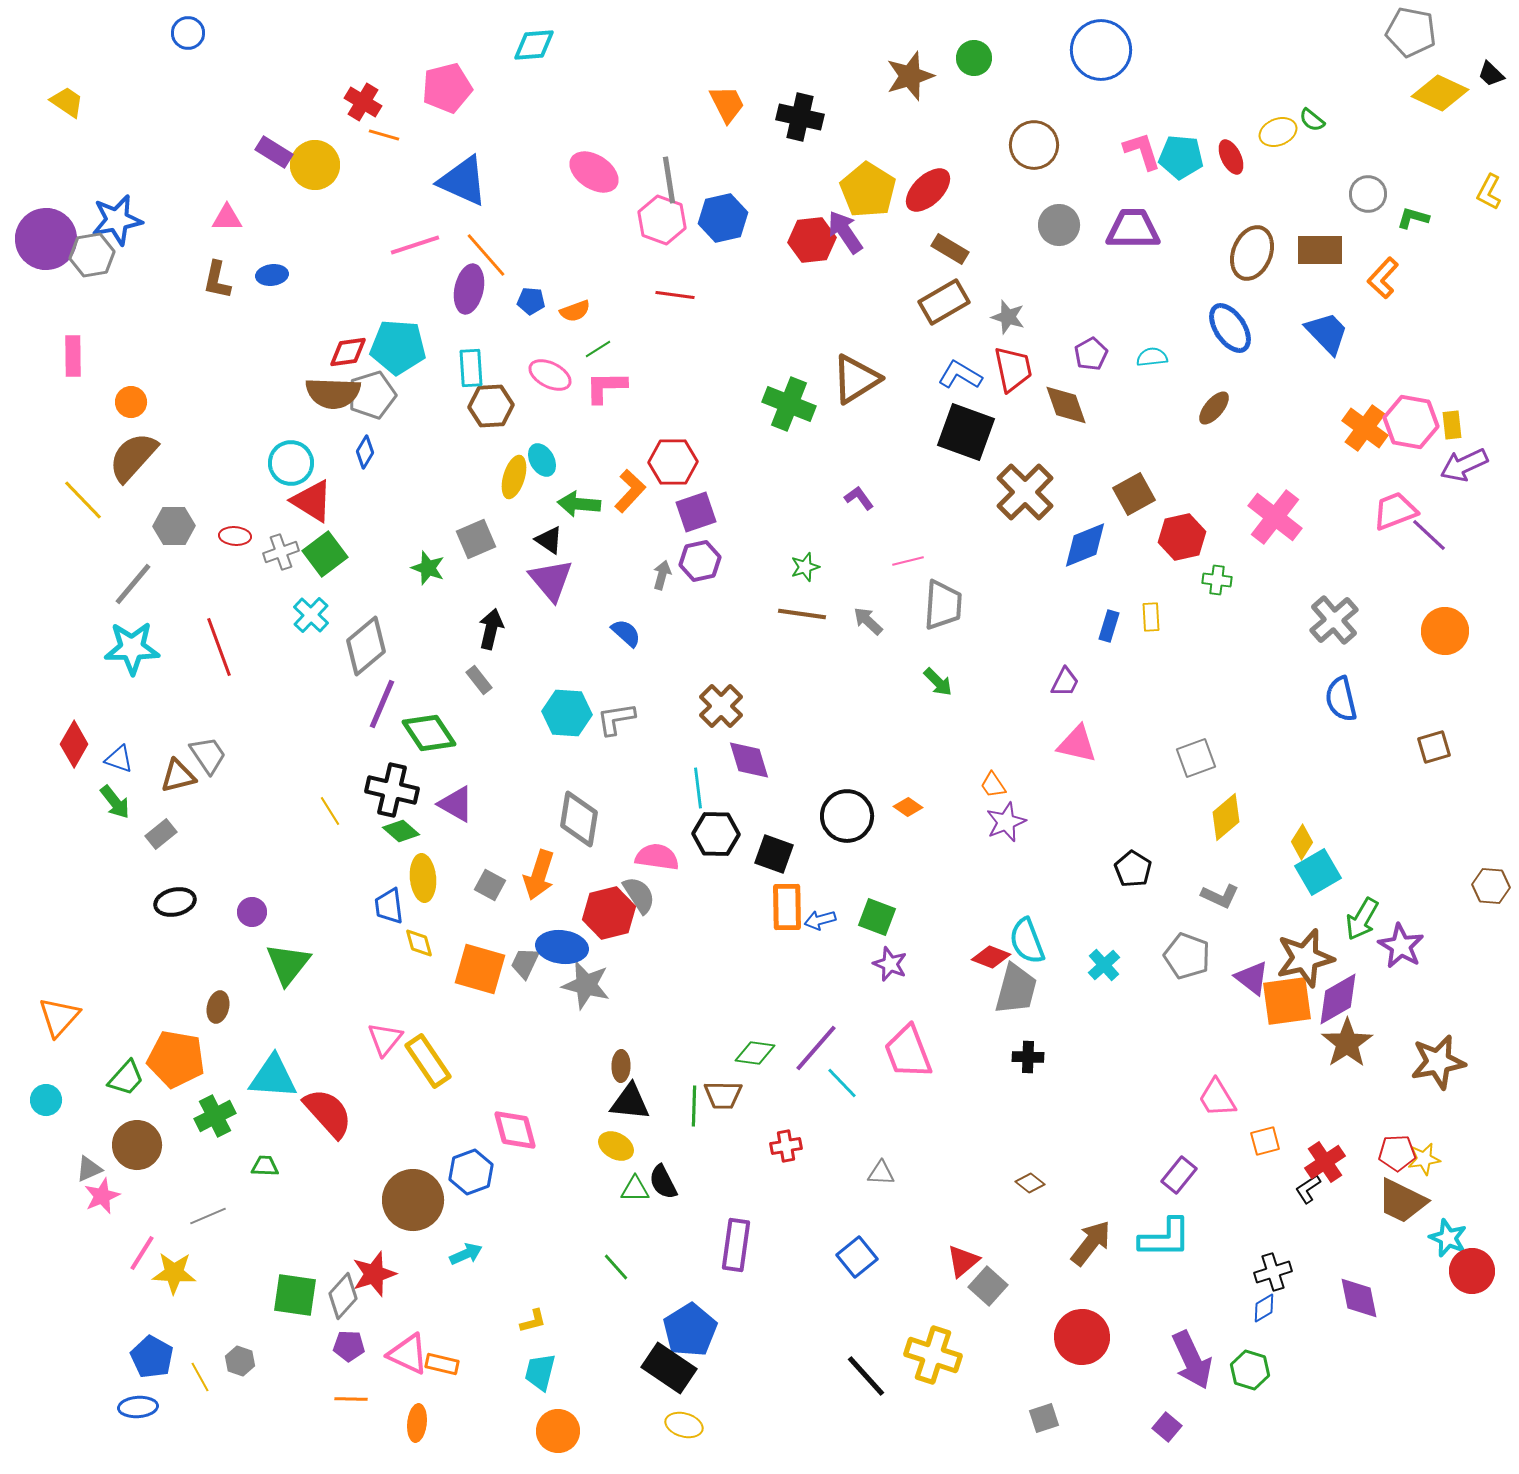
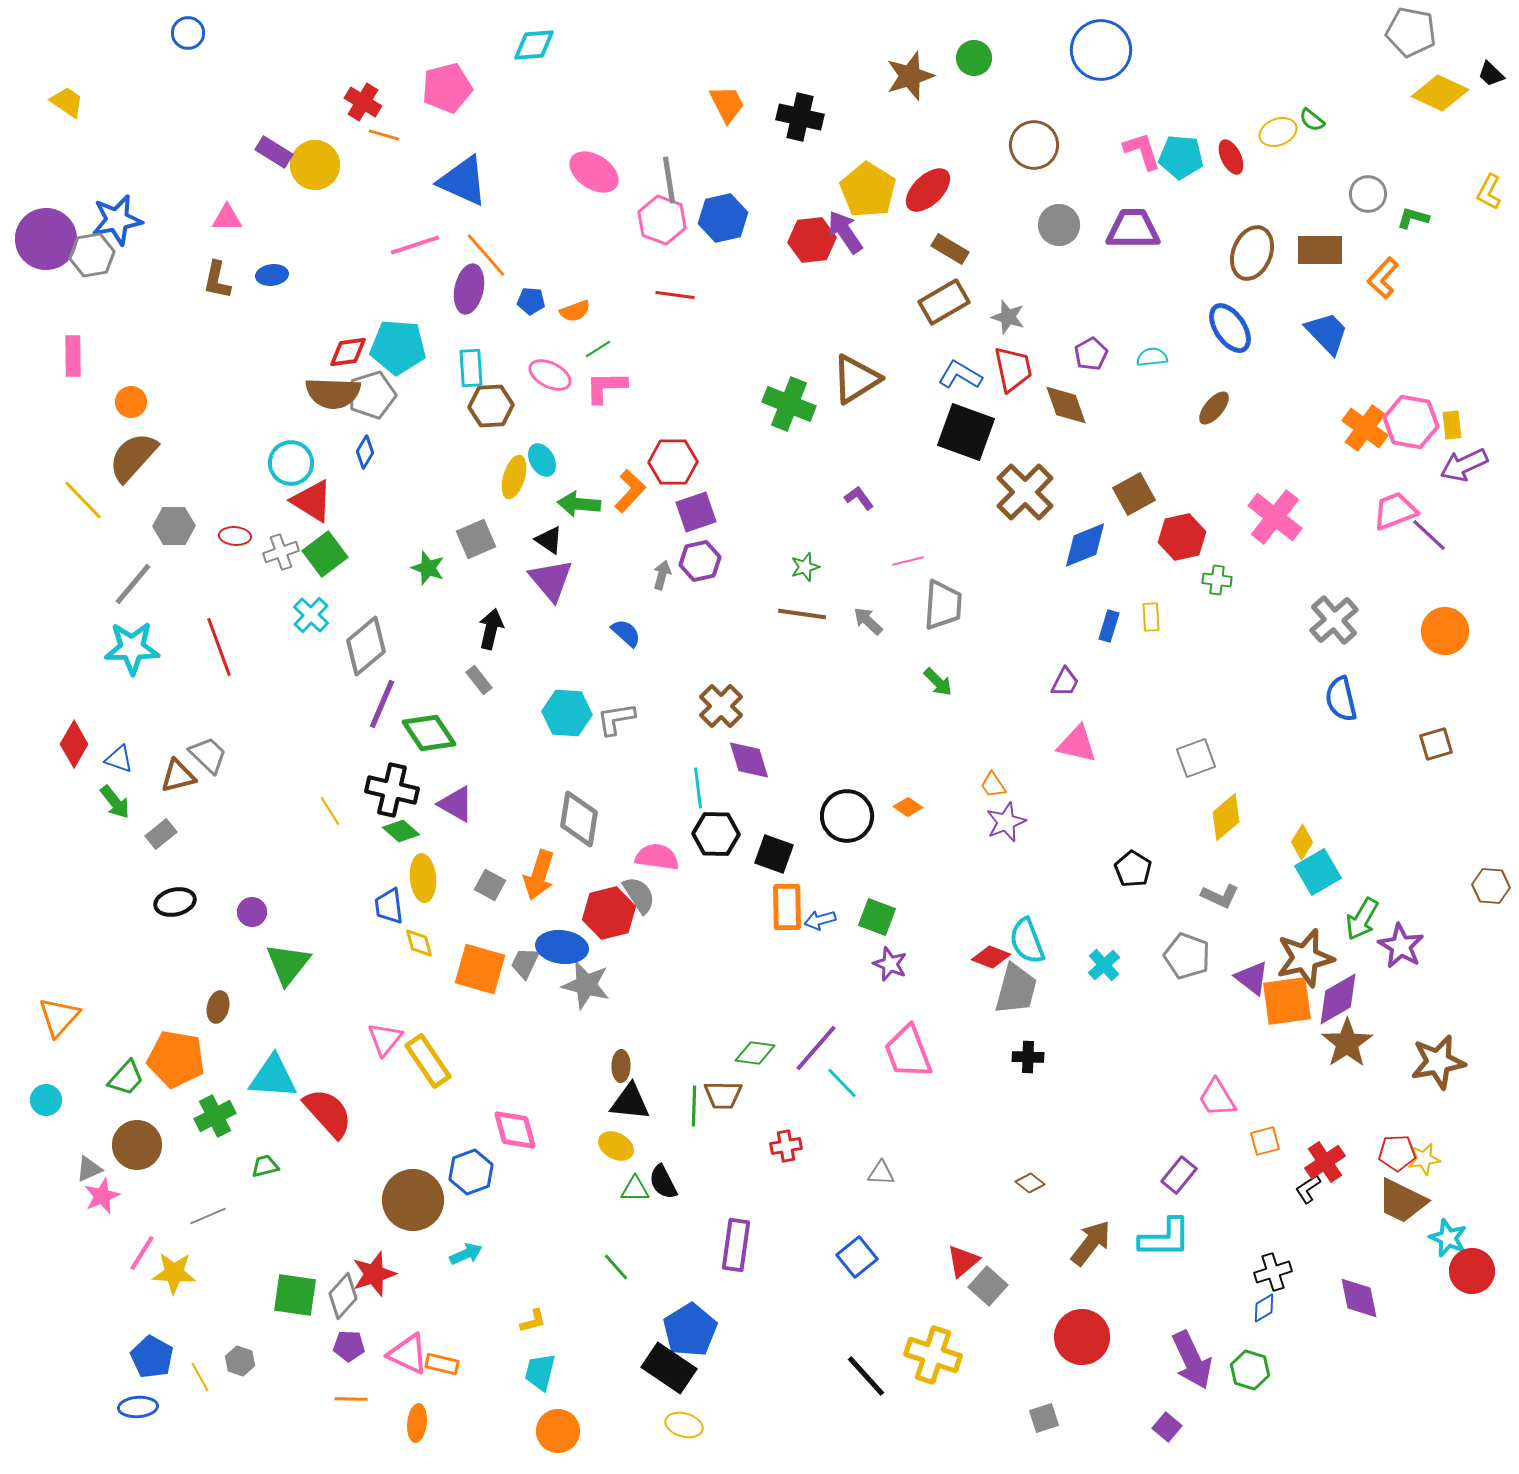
brown square at (1434, 747): moved 2 px right, 3 px up
gray trapezoid at (208, 755): rotated 12 degrees counterclockwise
green trapezoid at (265, 1166): rotated 16 degrees counterclockwise
